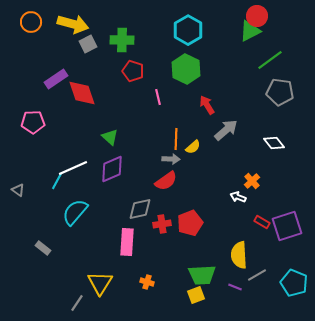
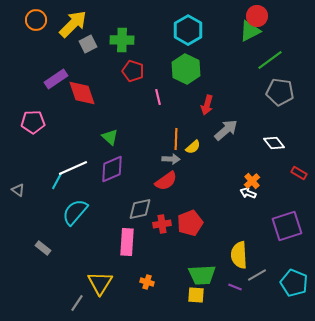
orange circle at (31, 22): moved 5 px right, 2 px up
yellow arrow at (73, 24): rotated 60 degrees counterclockwise
red arrow at (207, 105): rotated 132 degrees counterclockwise
white arrow at (238, 197): moved 10 px right, 4 px up
red rectangle at (262, 222): moved 37 px right, 49 px up
yellow square at (196, 295): rotated 24 degrees clockwise
